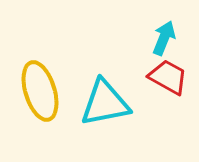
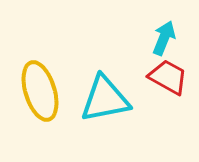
cyan triangle: moved 4 px up
